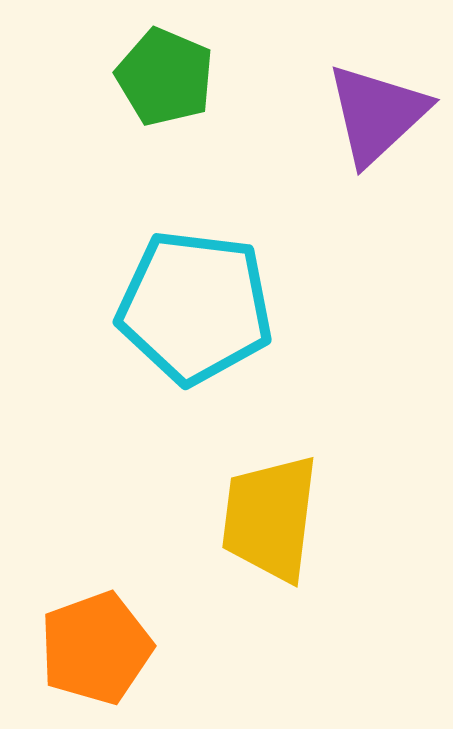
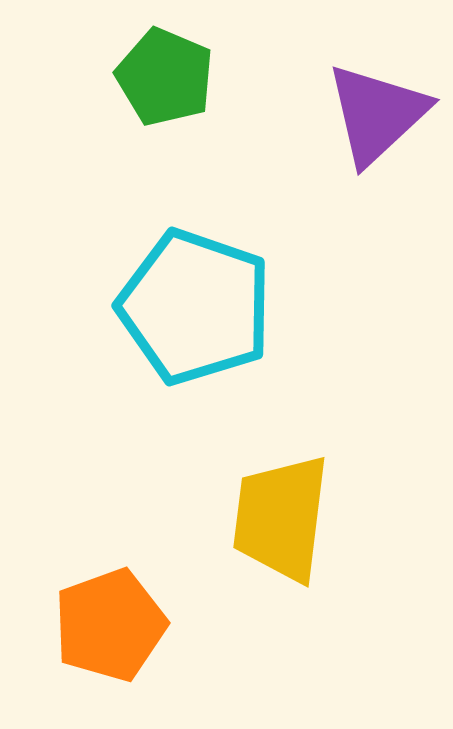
cyan pentagon: rotated 12 degrees clockwise
yellow trapezoid: moved 11 px right
orange pentagon: moved 14 px right, 23 px up
